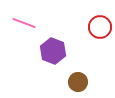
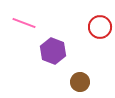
brown circle: moved 2 px right
